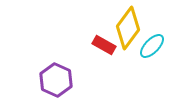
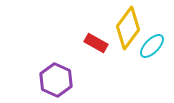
red rectangle: moved 8 px left, 2 px up
